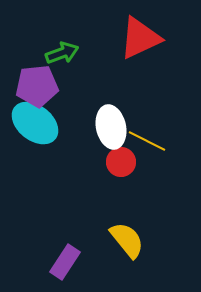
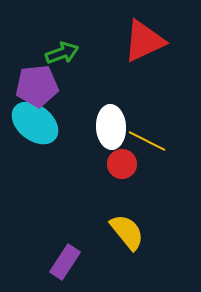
red triangle: moved 4 px right, 3 px down
white ellipse: rotated 9 degrees clockwise
red circle: moved 1 px right, 2 px down
yellow semicircle: moved 8 px up
